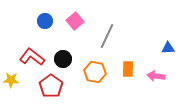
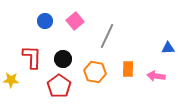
red L-shape: rotated 55 degrees clockwise
red pentagon: moved 8 px right
